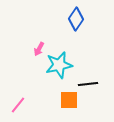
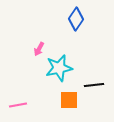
cyan star: moved 3 px down
black line: moved 6 px right, 1 px down
pink line: rotated 42 degrees clockwise
